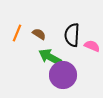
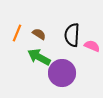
green arrow: moved 11 px left
purple circle: moved 1 px left, 2 px up
